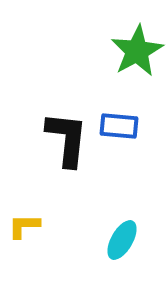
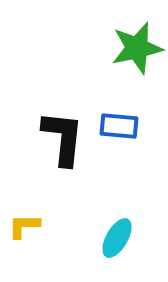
green star: moved 3 px up; rotated 16 degrees clockwise
black L-shape: moved 4 px left, 1 px up
cyan ellipse: moved 5 px left, 2 px up
